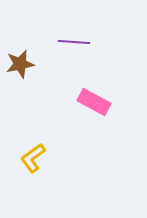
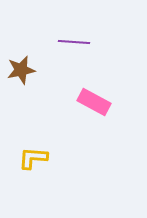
brown star: moved 1 px right, 6 px down
yellow L-shape: rotated 40 degrees clockwise
